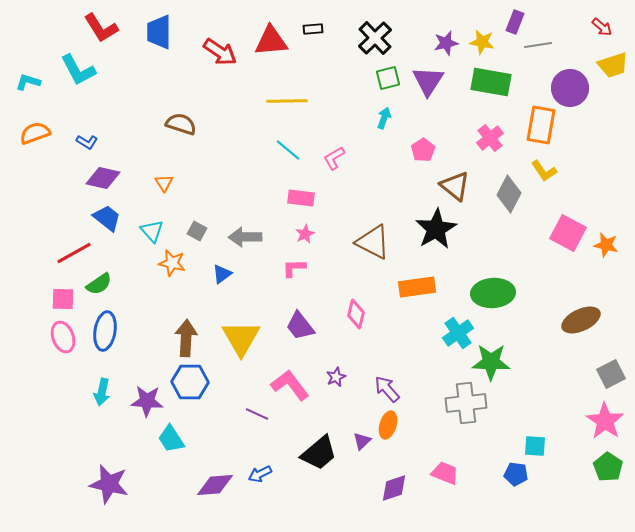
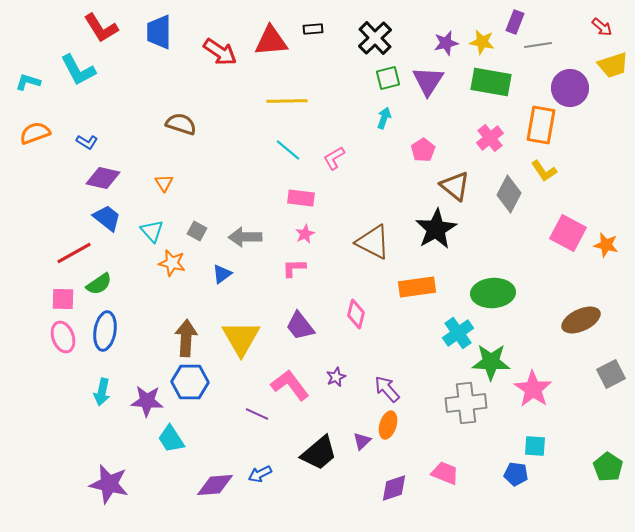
pink star at (605, 421): moved 72 px left, 32 px up
